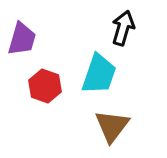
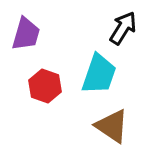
black arrow: rotated 16 degrees clockwise
purple trapezoid: moved 4 px right, 5 px up
brown triangle: rotated 33 degrees counterclockwise
